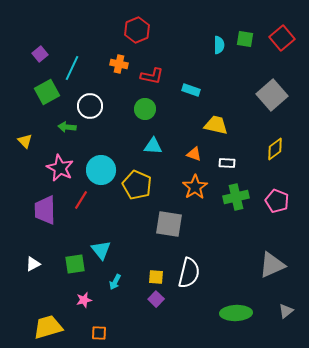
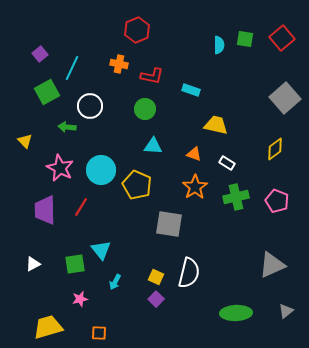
gray square at (272, 95): moved 13 px right, 3 px down
white rectangle at (227, 163): rotated 28 degrees clockwise
red line at (81, 200): moved 7 px down
yellow square at (156, 277): rotated 21 degrees clockwise
pink star at (84, 300): moved 4 px left, 1 px up
